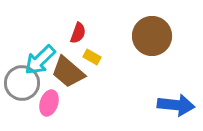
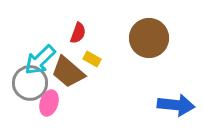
brown circle: moved 3 px left, 2 px down
yellow rectangle: moved 2 px down
gray circle: moved 8 px right
